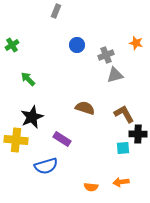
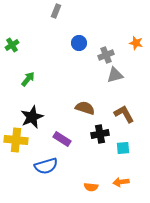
blue circle: moved 2 px right, 2 px up
green arrow: rotated 84 degrees clockwise
black cross: moved 38 px left; rotated 12 degrees counterclockwise
